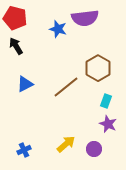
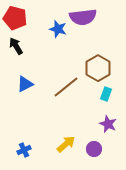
purple semicircle: moved 2 px left, 1 px up
cyan rectangle: moved 7 px up
